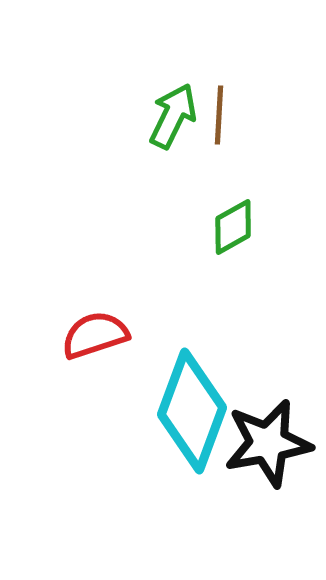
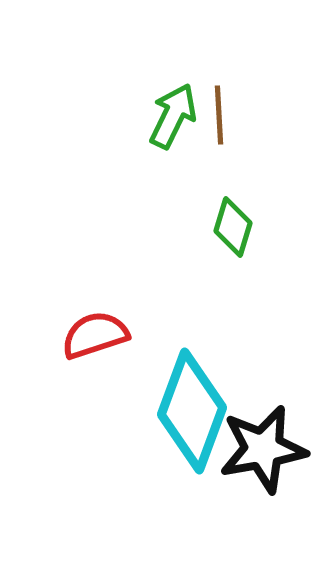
brown line: rotated 6 degrees counterclockwise
green diamond: rotated 44 degrees counterclockwise
black star: moved 5 px left, 6 px down
